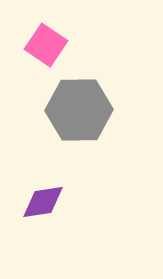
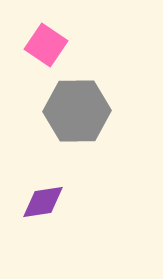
gray hexagon: moved 2 px left, 1 px down
